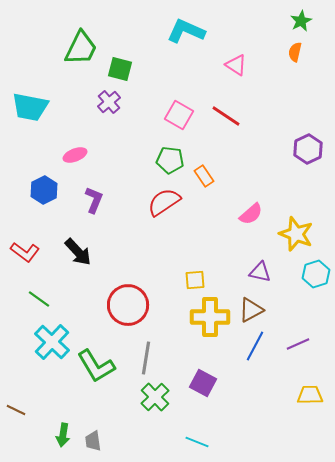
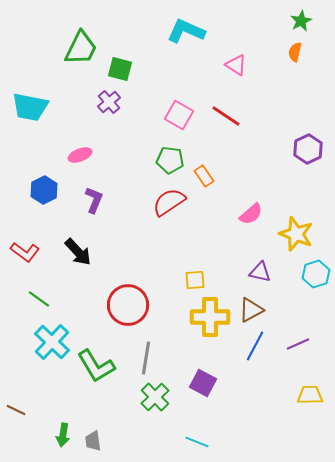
pink ellipse: moved 5 px right
red semicircle: moved 5 px right
